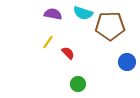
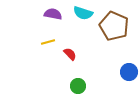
brown pentagon: moved 4 px right; rotated 24 degrees clockwise
yellow line: rotated 40 degrees clockwise
red semicircle: moved 2 px right, 1 px down
blue circle: moved 2 px right, 10 px down
green circle: moved 2 px down
